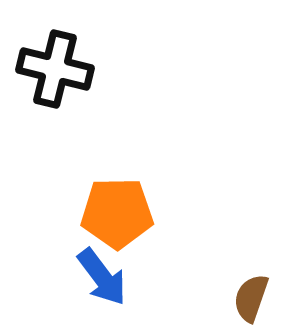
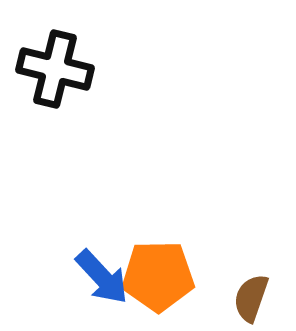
orange pentagon: moved 41 px right, 63 px down
blue arrow: rotated 6 degrees counterclockwise
